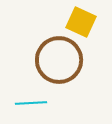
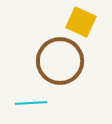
brown circle: moved 1 px right, 1 px down
